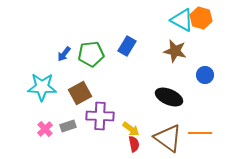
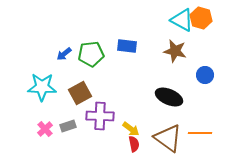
blue rectangle: rotated 66 degrees clockwise
blue arrow: rotated 14 degrees clockwise
